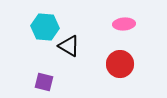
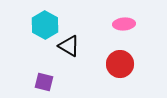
cyan hexagon: moved 2 px up; rotated 24 degrees clockwise
